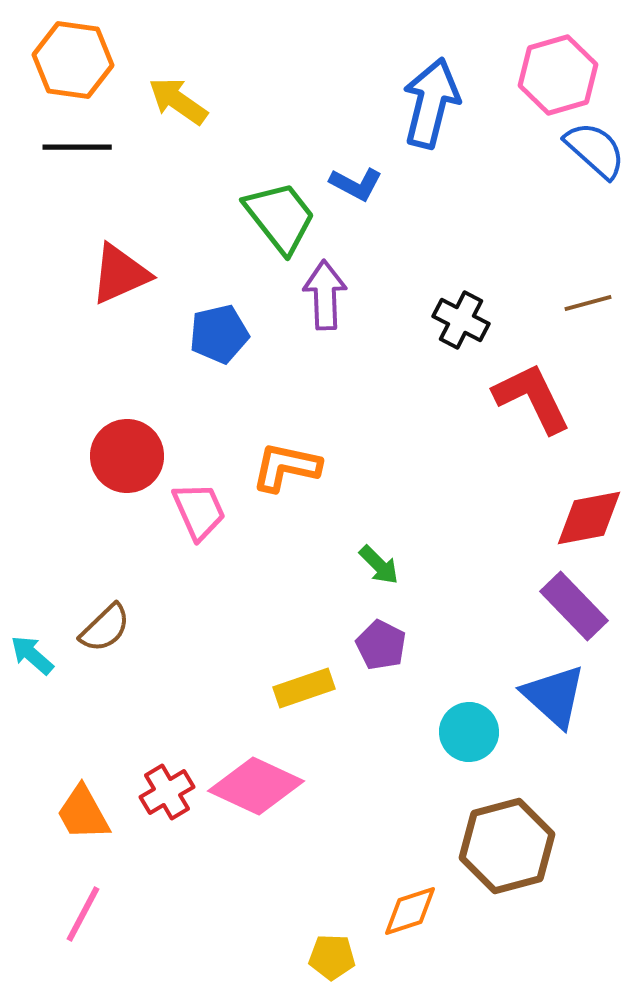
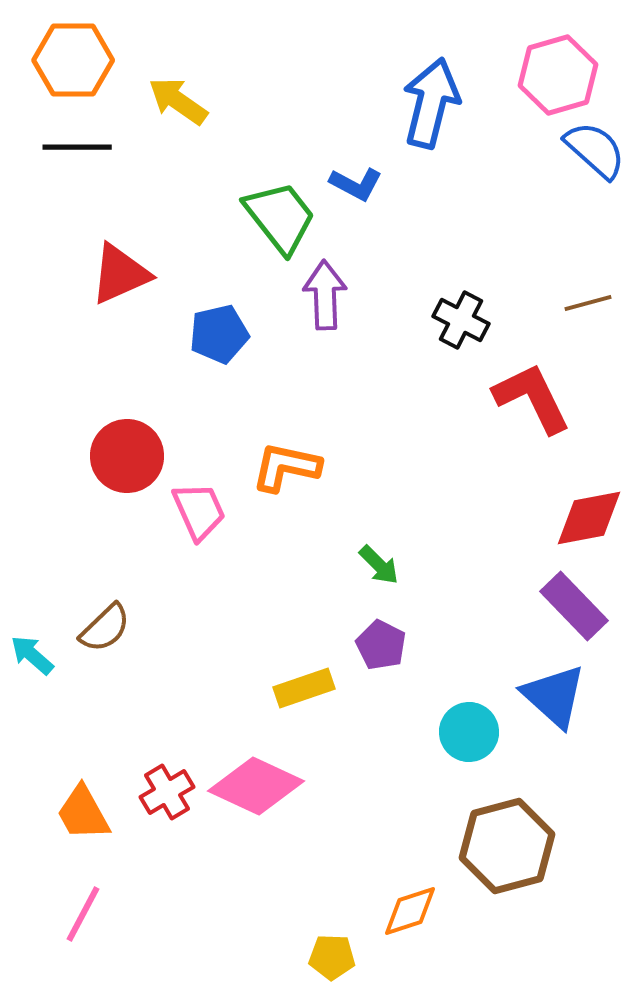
orange hexagon: rotated 8 degrees counterclockwise
